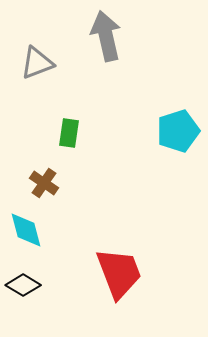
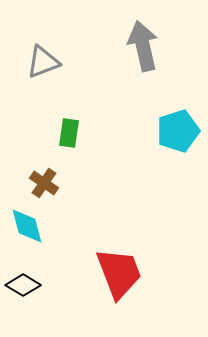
gray arrow: moved 37 px right, 10 px down
gray triangle: moved 6 px right, 1 px up
cyan diamond: moved 1 px right, 4 px up
